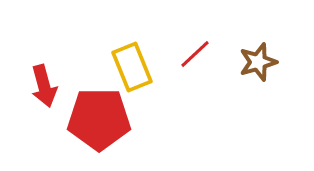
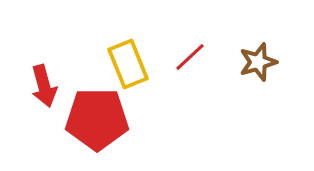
red line: moved 5 px left, 3 px down
yellow rectangle: moved 4 px left, 3 px up
red pentagon: moved 2 px left
